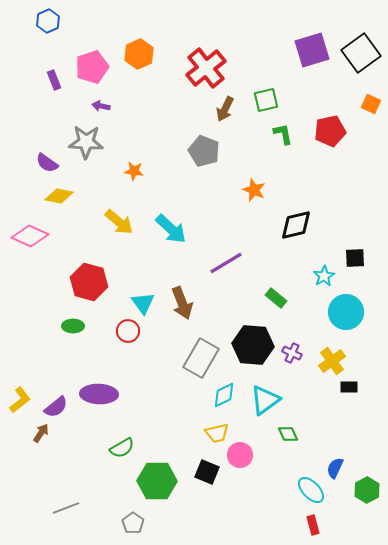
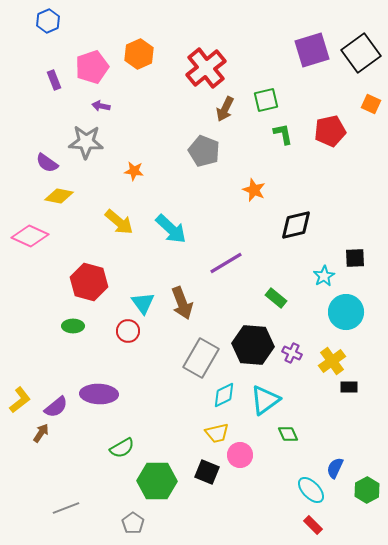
red rectangle at (313, 525): rotated 30 degrees counterclockwise
